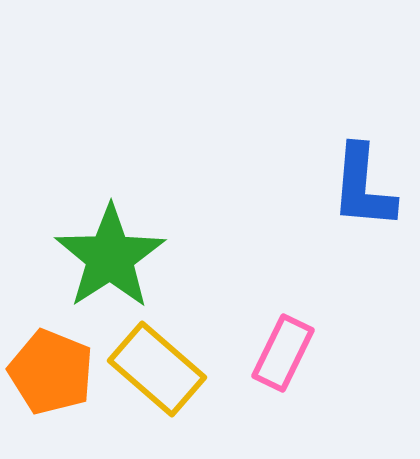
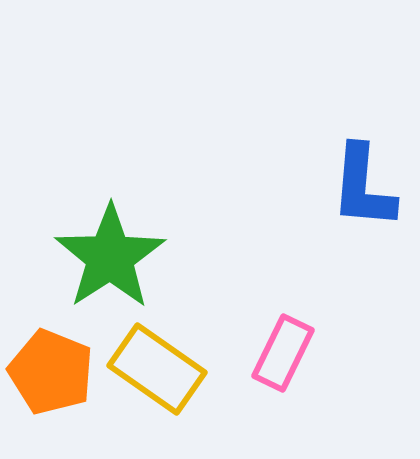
yellow rectangle: rotated 6 degrees counterclockwise
